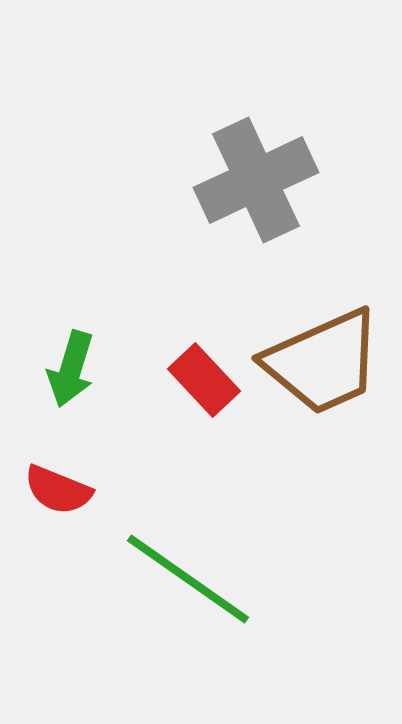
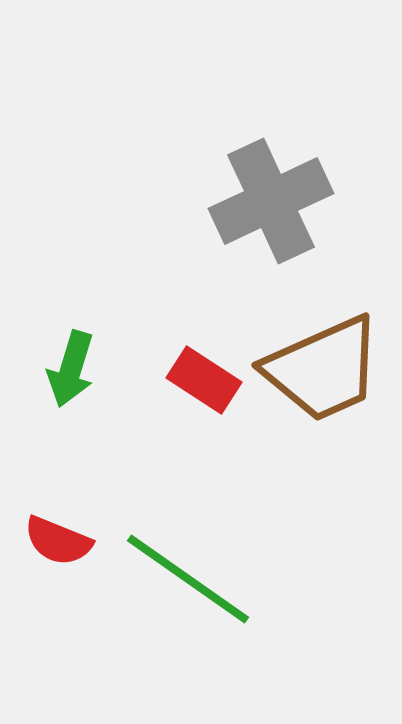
gray cross: moved 15 px right, 21 px down
brown trapezoid: moved 7 px down
red rectangle: rotated 14 degrees counterclockwise
red semicircle: moved 51 px down
